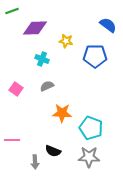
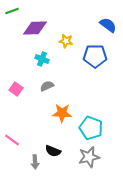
pink line: rotated 35 degrees clockwise
gray star: rotated 15 degrees counterclockwise
